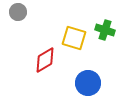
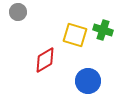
green cross: moved 2 px left
yellow square: moved 1 px right, 3 px up
blue circle: moved 2 px up
